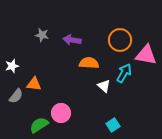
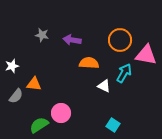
white triangle: rotated 16 degrees counterclockwise
cyan square: rotated 24 degrees counterclockwise
